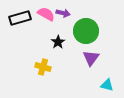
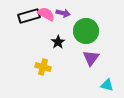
black rectangle: moved 9 px right, 2 px up
